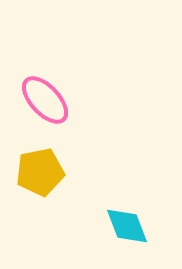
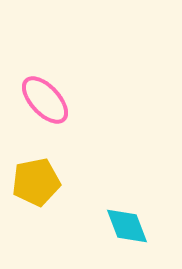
yellow pentagon: moved 4 px left, 10 px down
